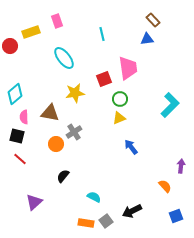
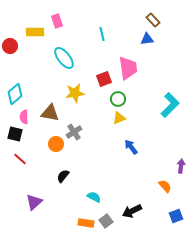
yellow rectangle: moved 4 px right; rotated 18 degrees clockwise
green circle: moved 2 px left
black square: moved 2 px left, 2 px up
